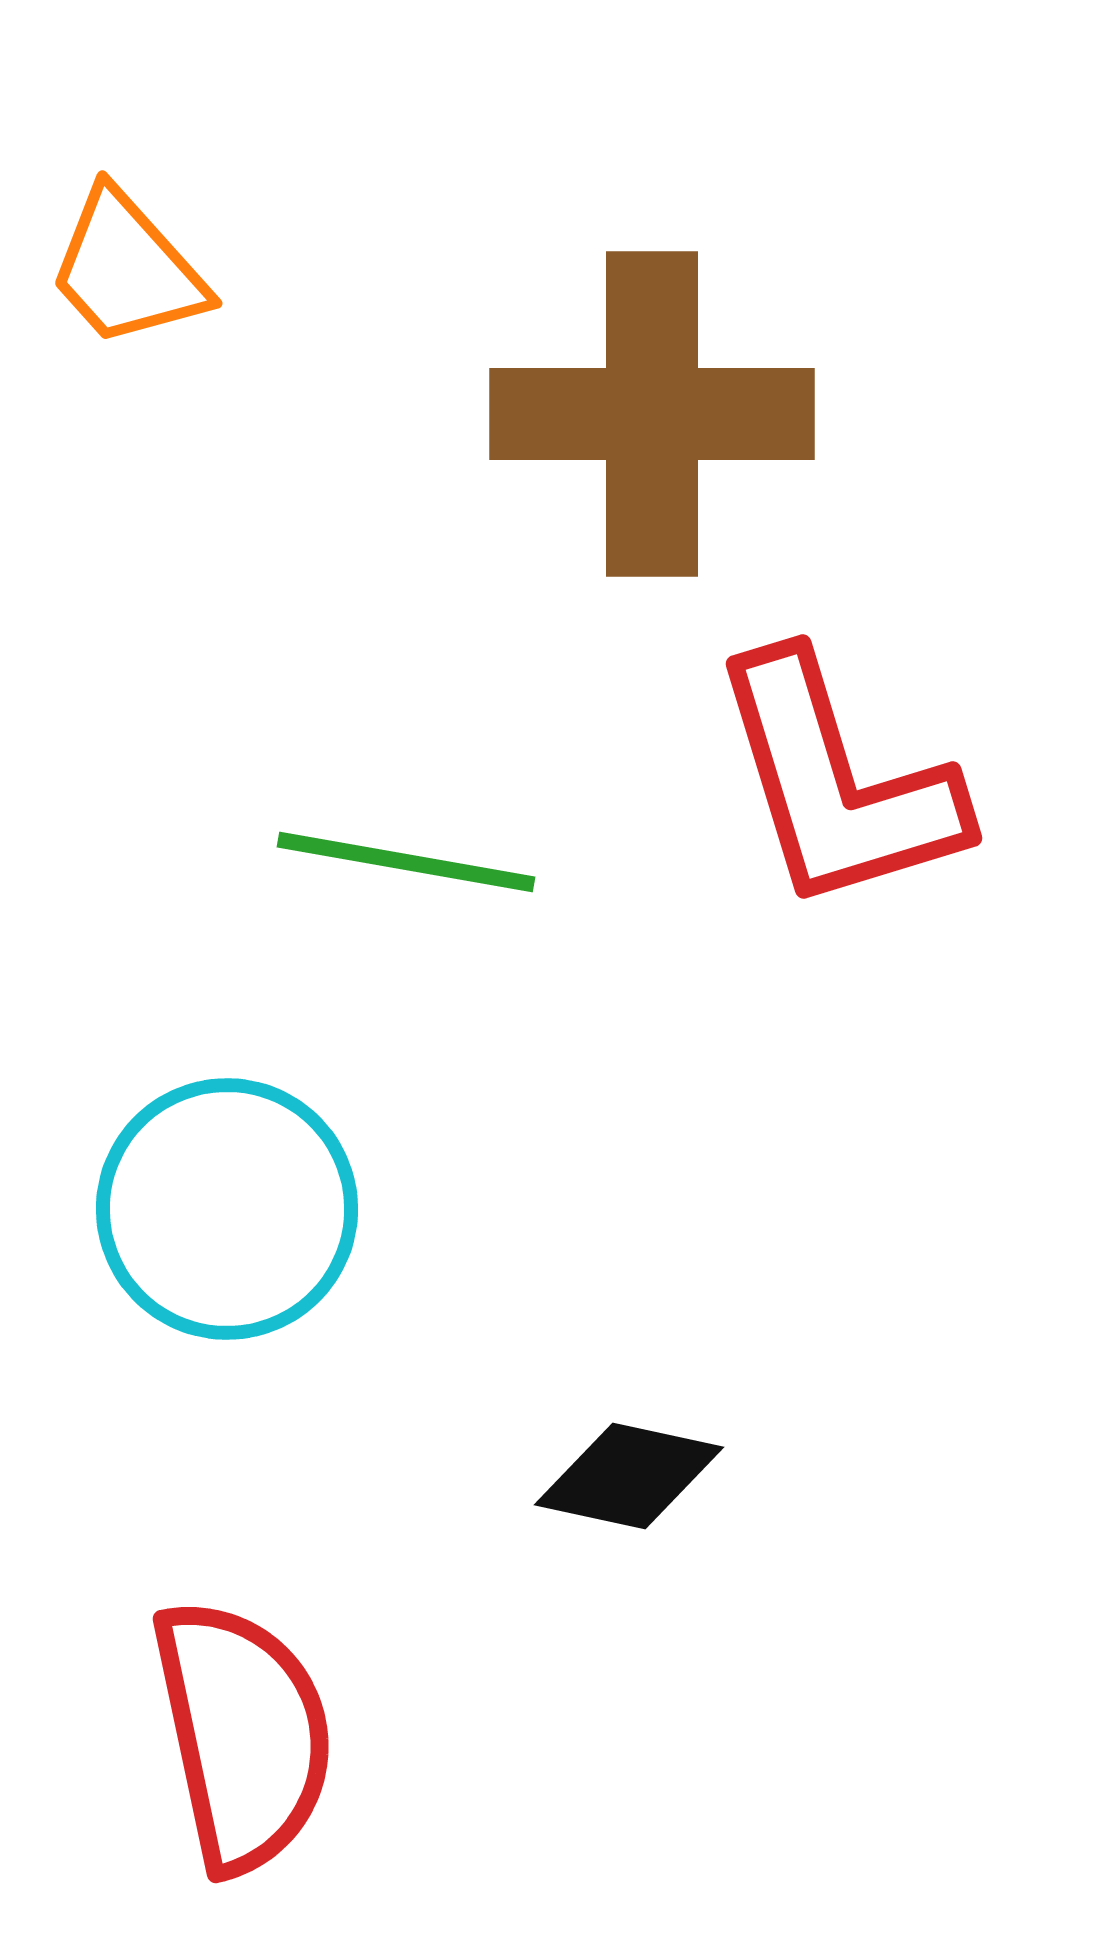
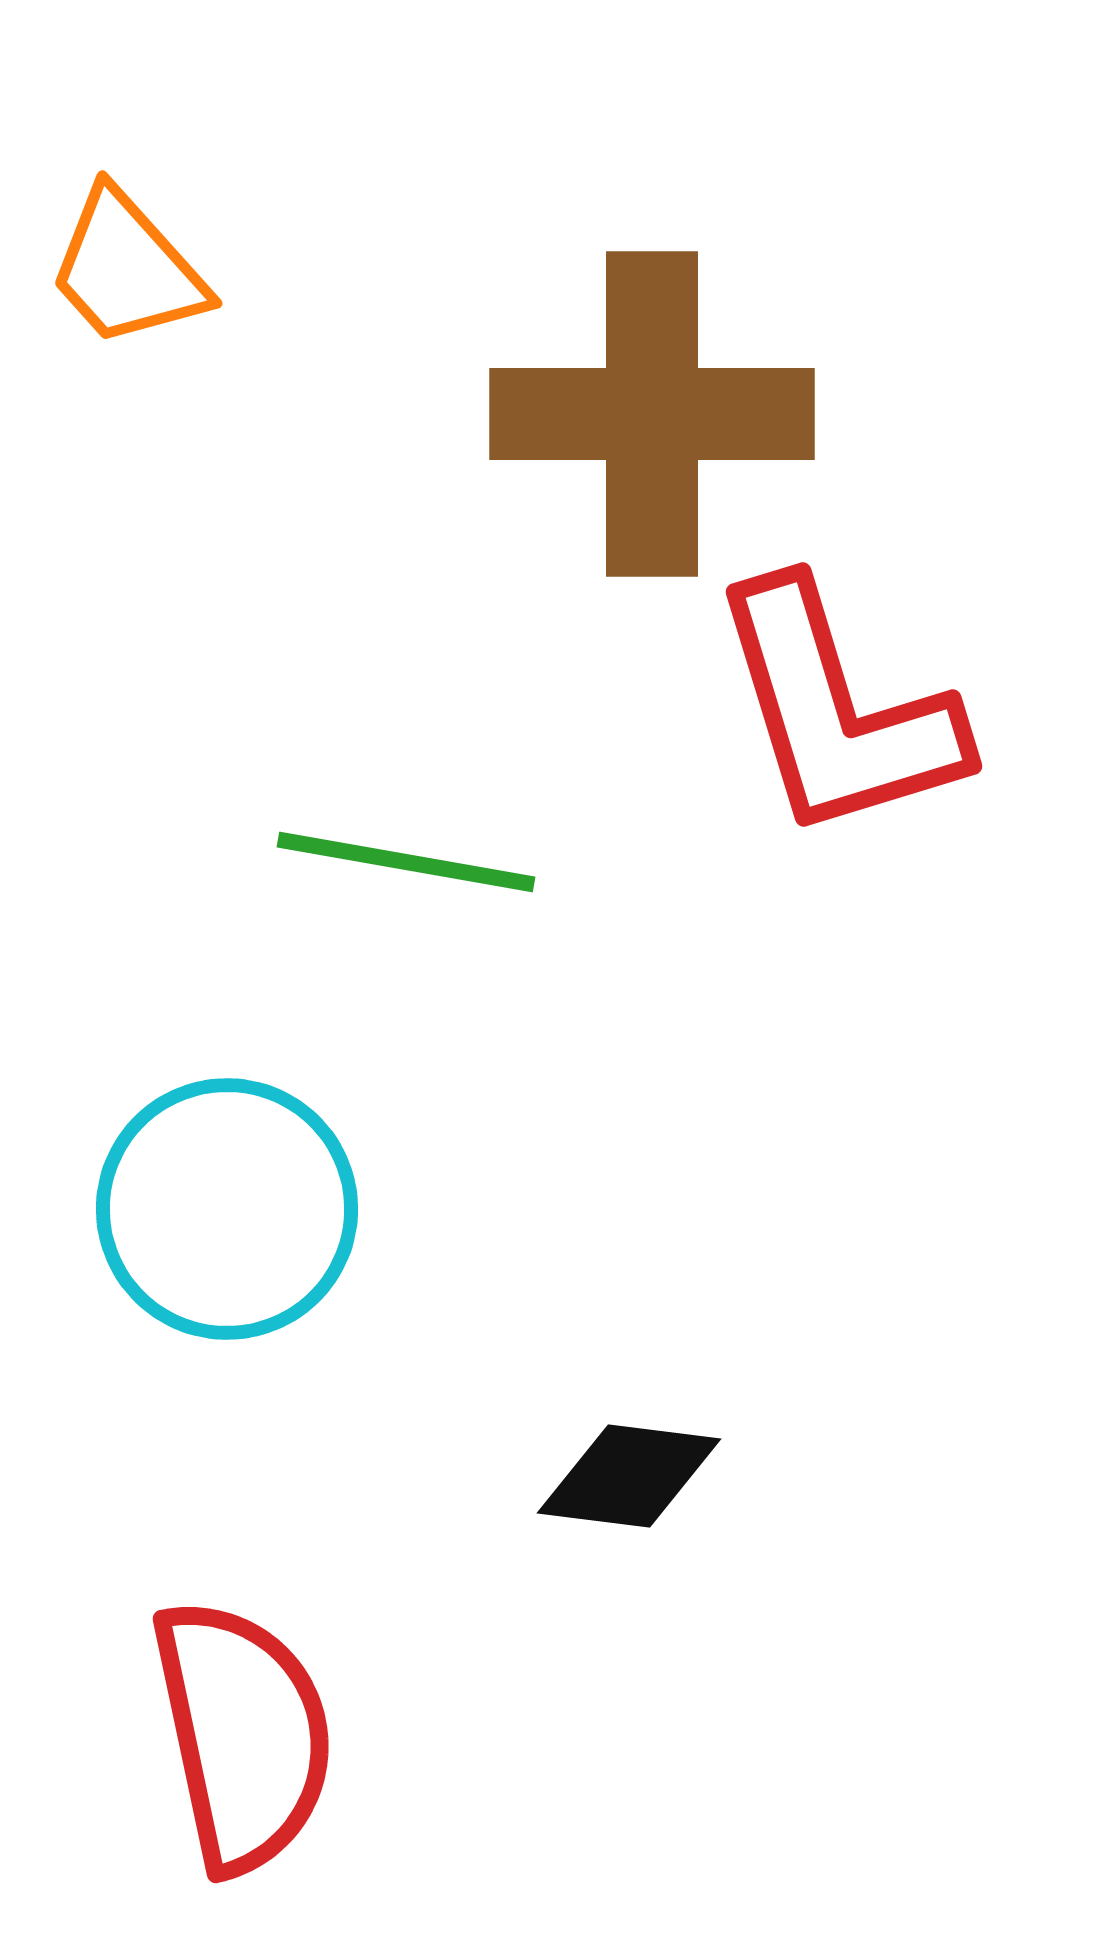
red L-shape: moved 72 px up
black diamond: rotated 5 degrees counterclockwise
